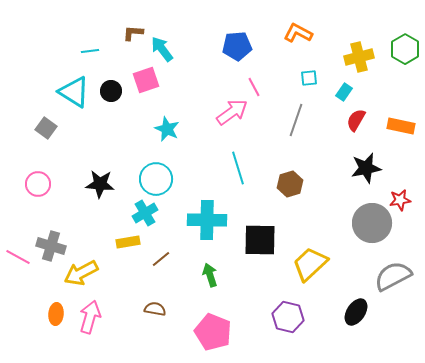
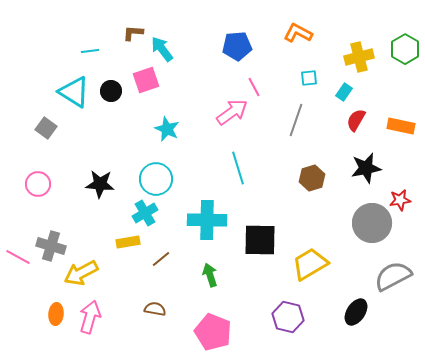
brown hexagon at (290, 184): moved 22 px right, 6 px up
yellow trapezoid at (310, 264): rotated 12 degrees clockwise
